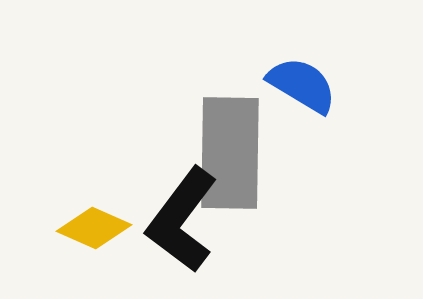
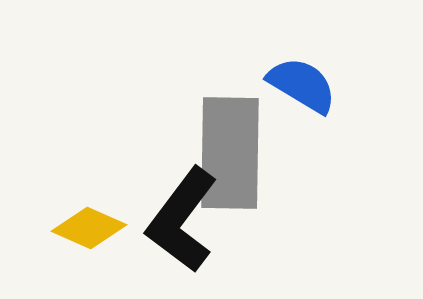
yellow diamond: moved 5 px left
